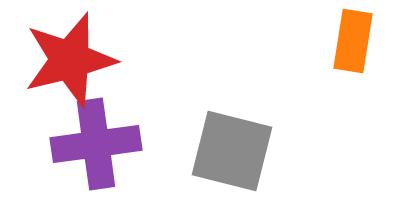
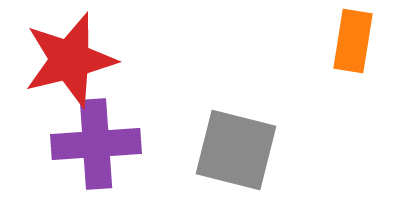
purple cross: rotated 4 degrees clockwise
gray square: moved 4 px right, 1 px up
